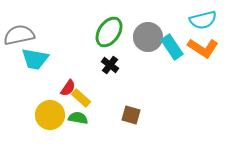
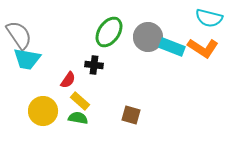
cyan semicircle: moved 6 px right, 2 px up; rotated 28 degrees clockwise
gray semicircle: rotated 68 degrees clockwise
cyan rectangle: rotated 35 degrees counterclockwise
cyan trapezoid: moved 8 px left
black cross: moved 16 px left; rotated 30 degrees counterclockwise
red semicircle: moved 8 px up
yellow rectangle: moved 1 px left, 3 px down
yellow circle: moved 7 px left, 4 px up
